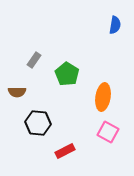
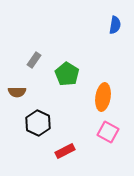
black hexagon: rotated 20 degrees clockwise
